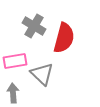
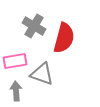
gray triangle: rotated 25 degrees counterclockwise
gray arrow: moved 3 px right, 2 px up
